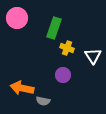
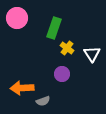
yellow cross: rotated 16 degrees clockwise
white triangle: moved 1 px left, 2 px up
purple circle: moved 1 px left, 1 px up
orange arrow: rotated 15 degrees counterclockwise
gray semicircle: rotated 32 degrees counterclockwise
